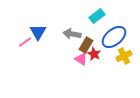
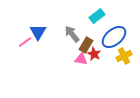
gray arrow: rotated 42 degrees clockwise
pink triangle: rotated 24 degrees counterclockwise
